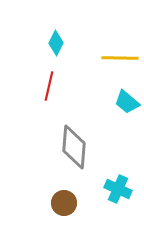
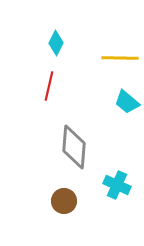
cyan cross: moved 1 px left, 4 px up
brown circle: moved 2 px up
